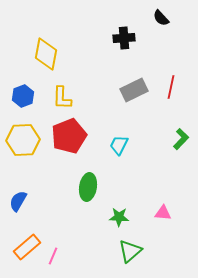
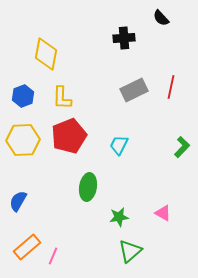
green L-shape: moved 1 px right, 8 px down
pink triangle: rotated 24 degrees clockwise
green star: rotated 12 degrees counterclockwise
